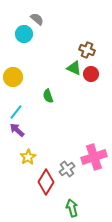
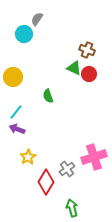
gray semicircle: rotated 96 degrees counterclockwise
red circle: moved 2 px left
purple arrow: moved 1 px up; rotated 21 degrees counterclockwise
